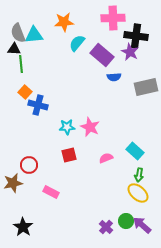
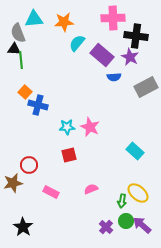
cyan triangle: moved 16 px up
purple star: moved 5 px down
green line: moved 4 px up
gray rectangle: rotated 15 degrees counterclockwise
pink semicircle: moved 15 px left, 31 px down
green arrow: moved 17 px left, 26 px down
